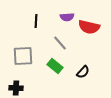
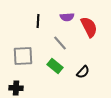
black line: moved 2 px right
red semicircle: rotated 130 degrees counterclockwise
